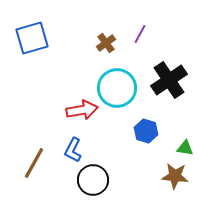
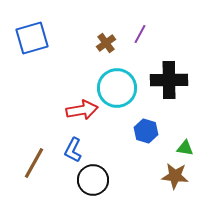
black cross: rotated 33 degrees clockwise
